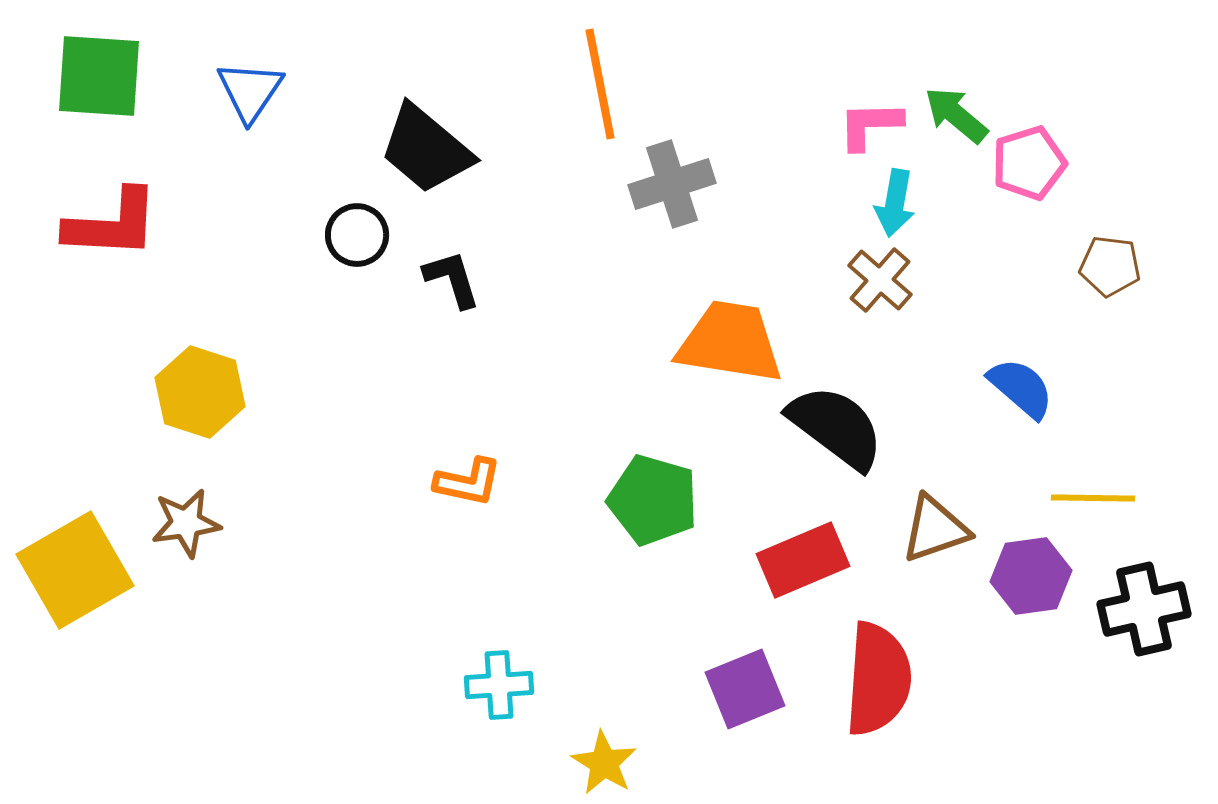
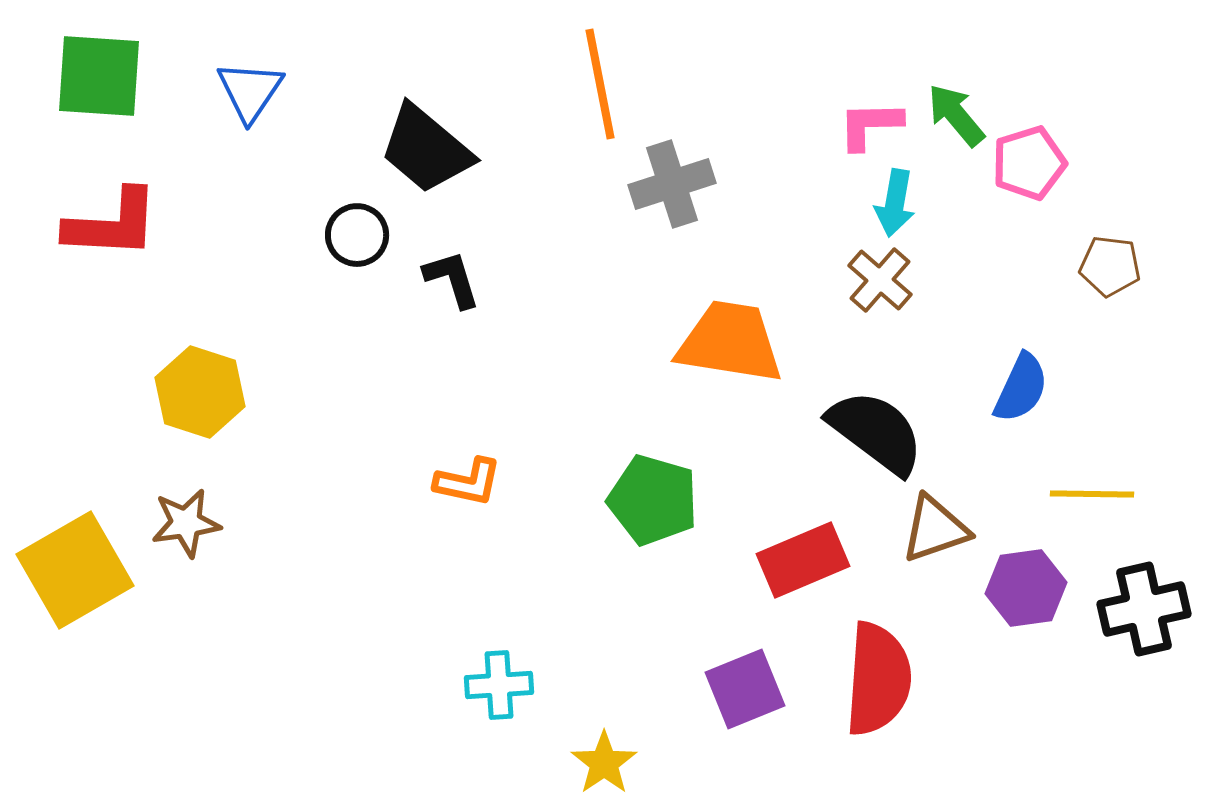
green arrow: rotated 10 degrees clockwise
blue semicircle: rotated 74 degrees clockwise
black semicircle: moved 40 px right, 5 px down
yellow line: moved 1 px left, 4 px up
purple hexagon: moved 5 px left, 12 px down
yellow star: rotated 6 degrees clockwise
